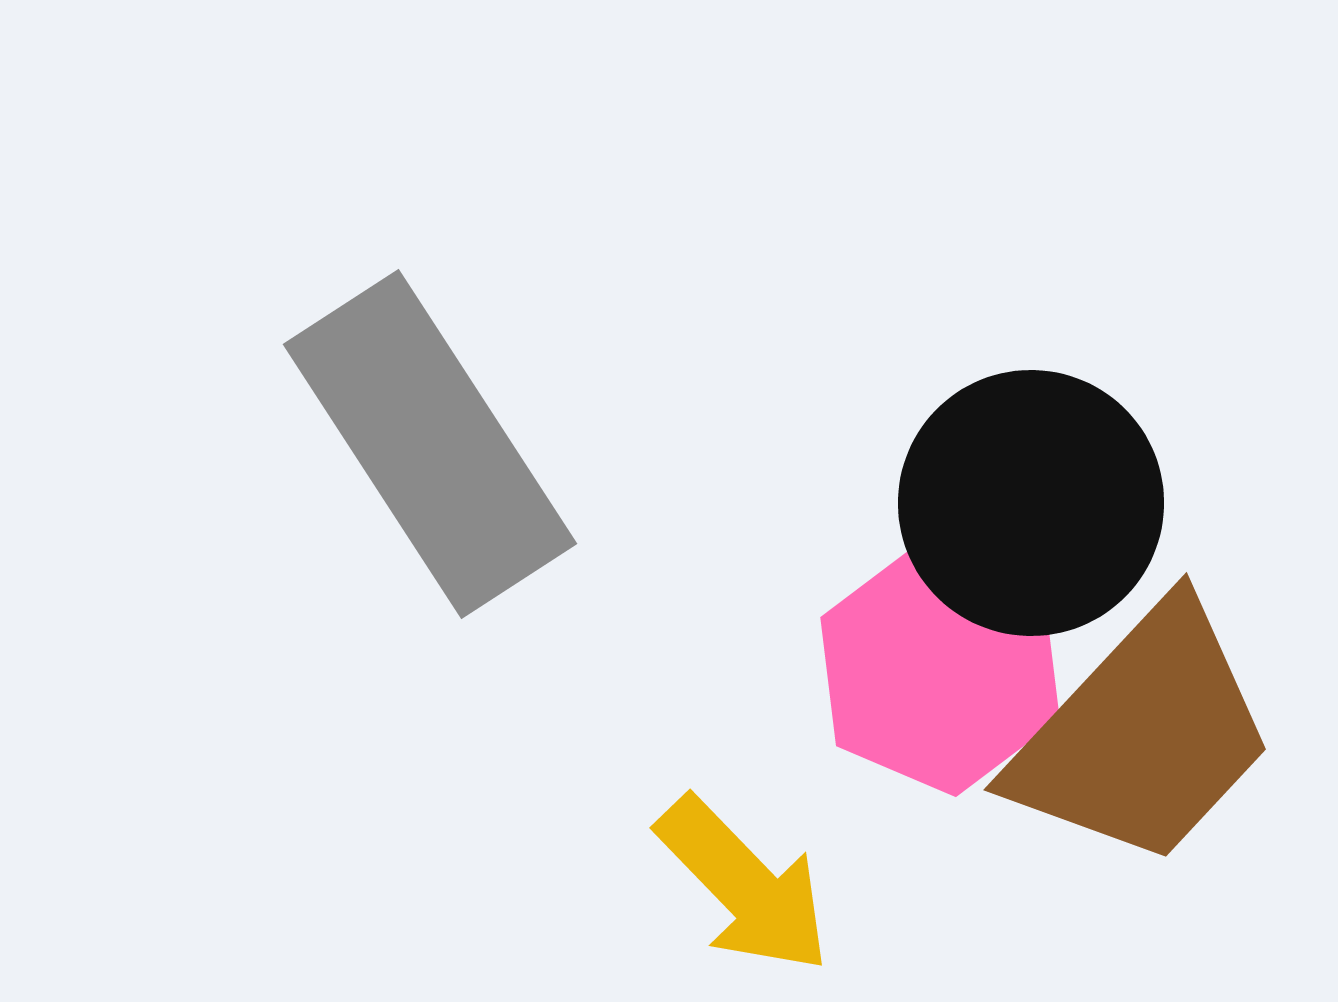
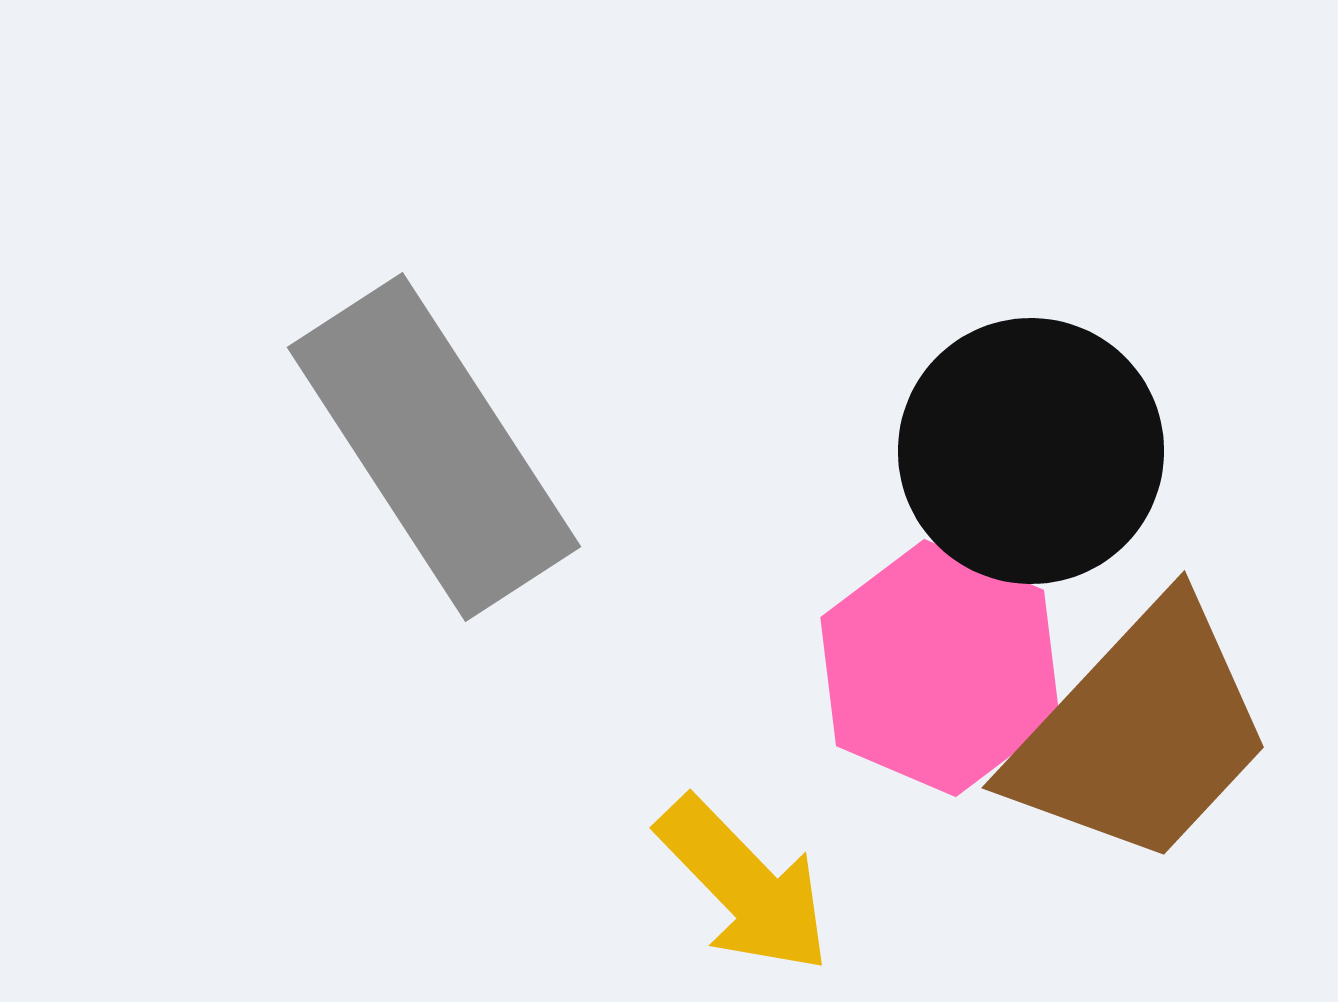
gray rectangle: moved 4 px right, 3 px down
black circle: moved 52 px up
brown trapezoid: moved 2 px left, 2 px up
